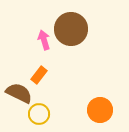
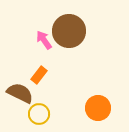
brown circle: moved 2 px left, 2 px down
pink arrow: rotated 18 degrees counterclockwise
brown semicircle: moved 1 px right
orange circle: moved 2 px left, 2 px up
